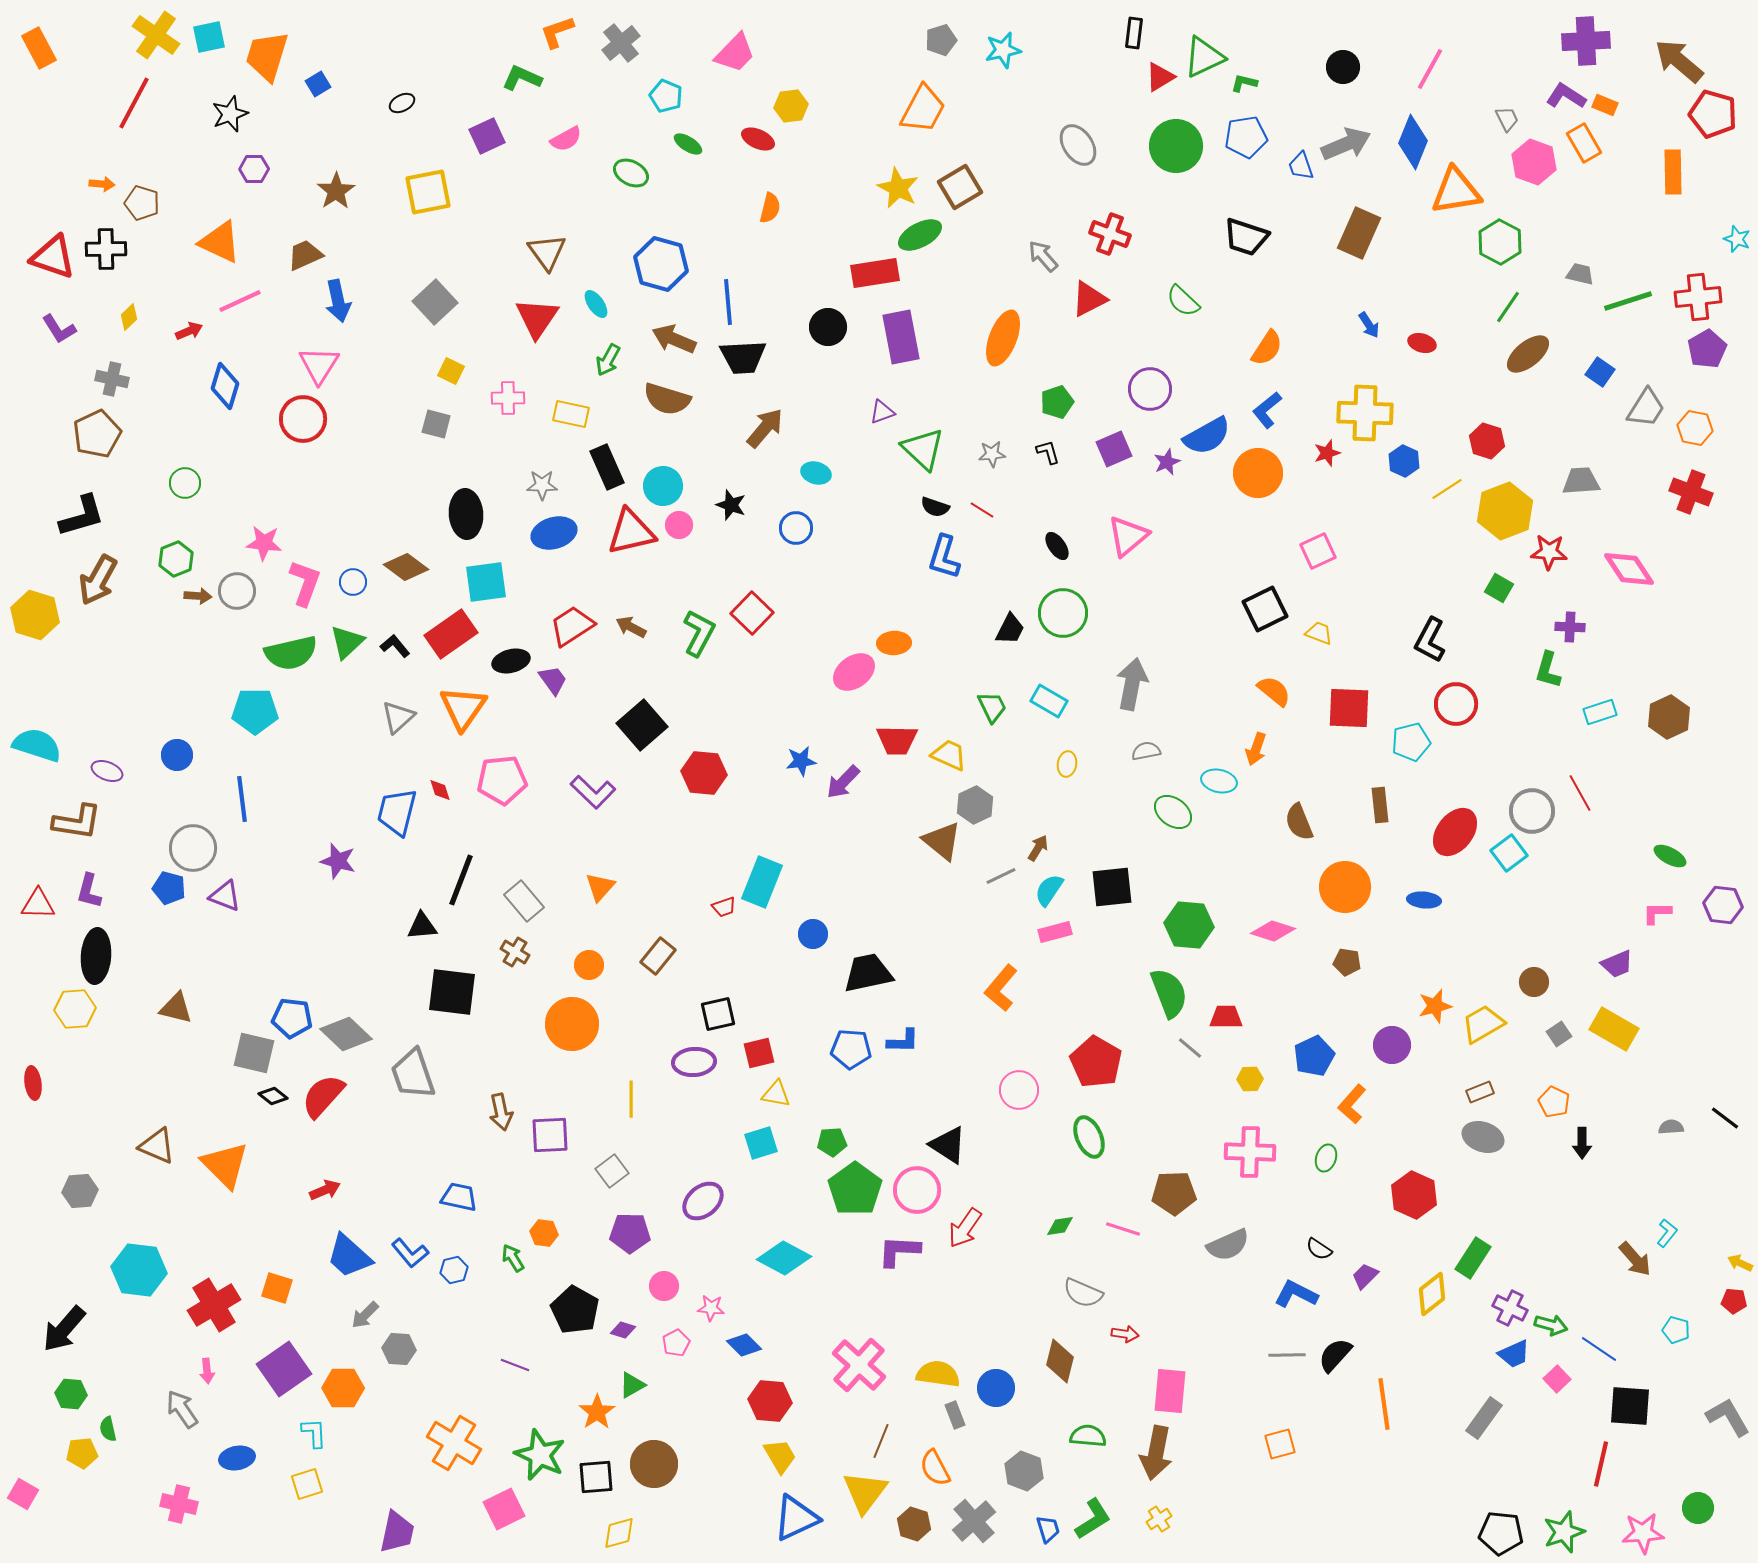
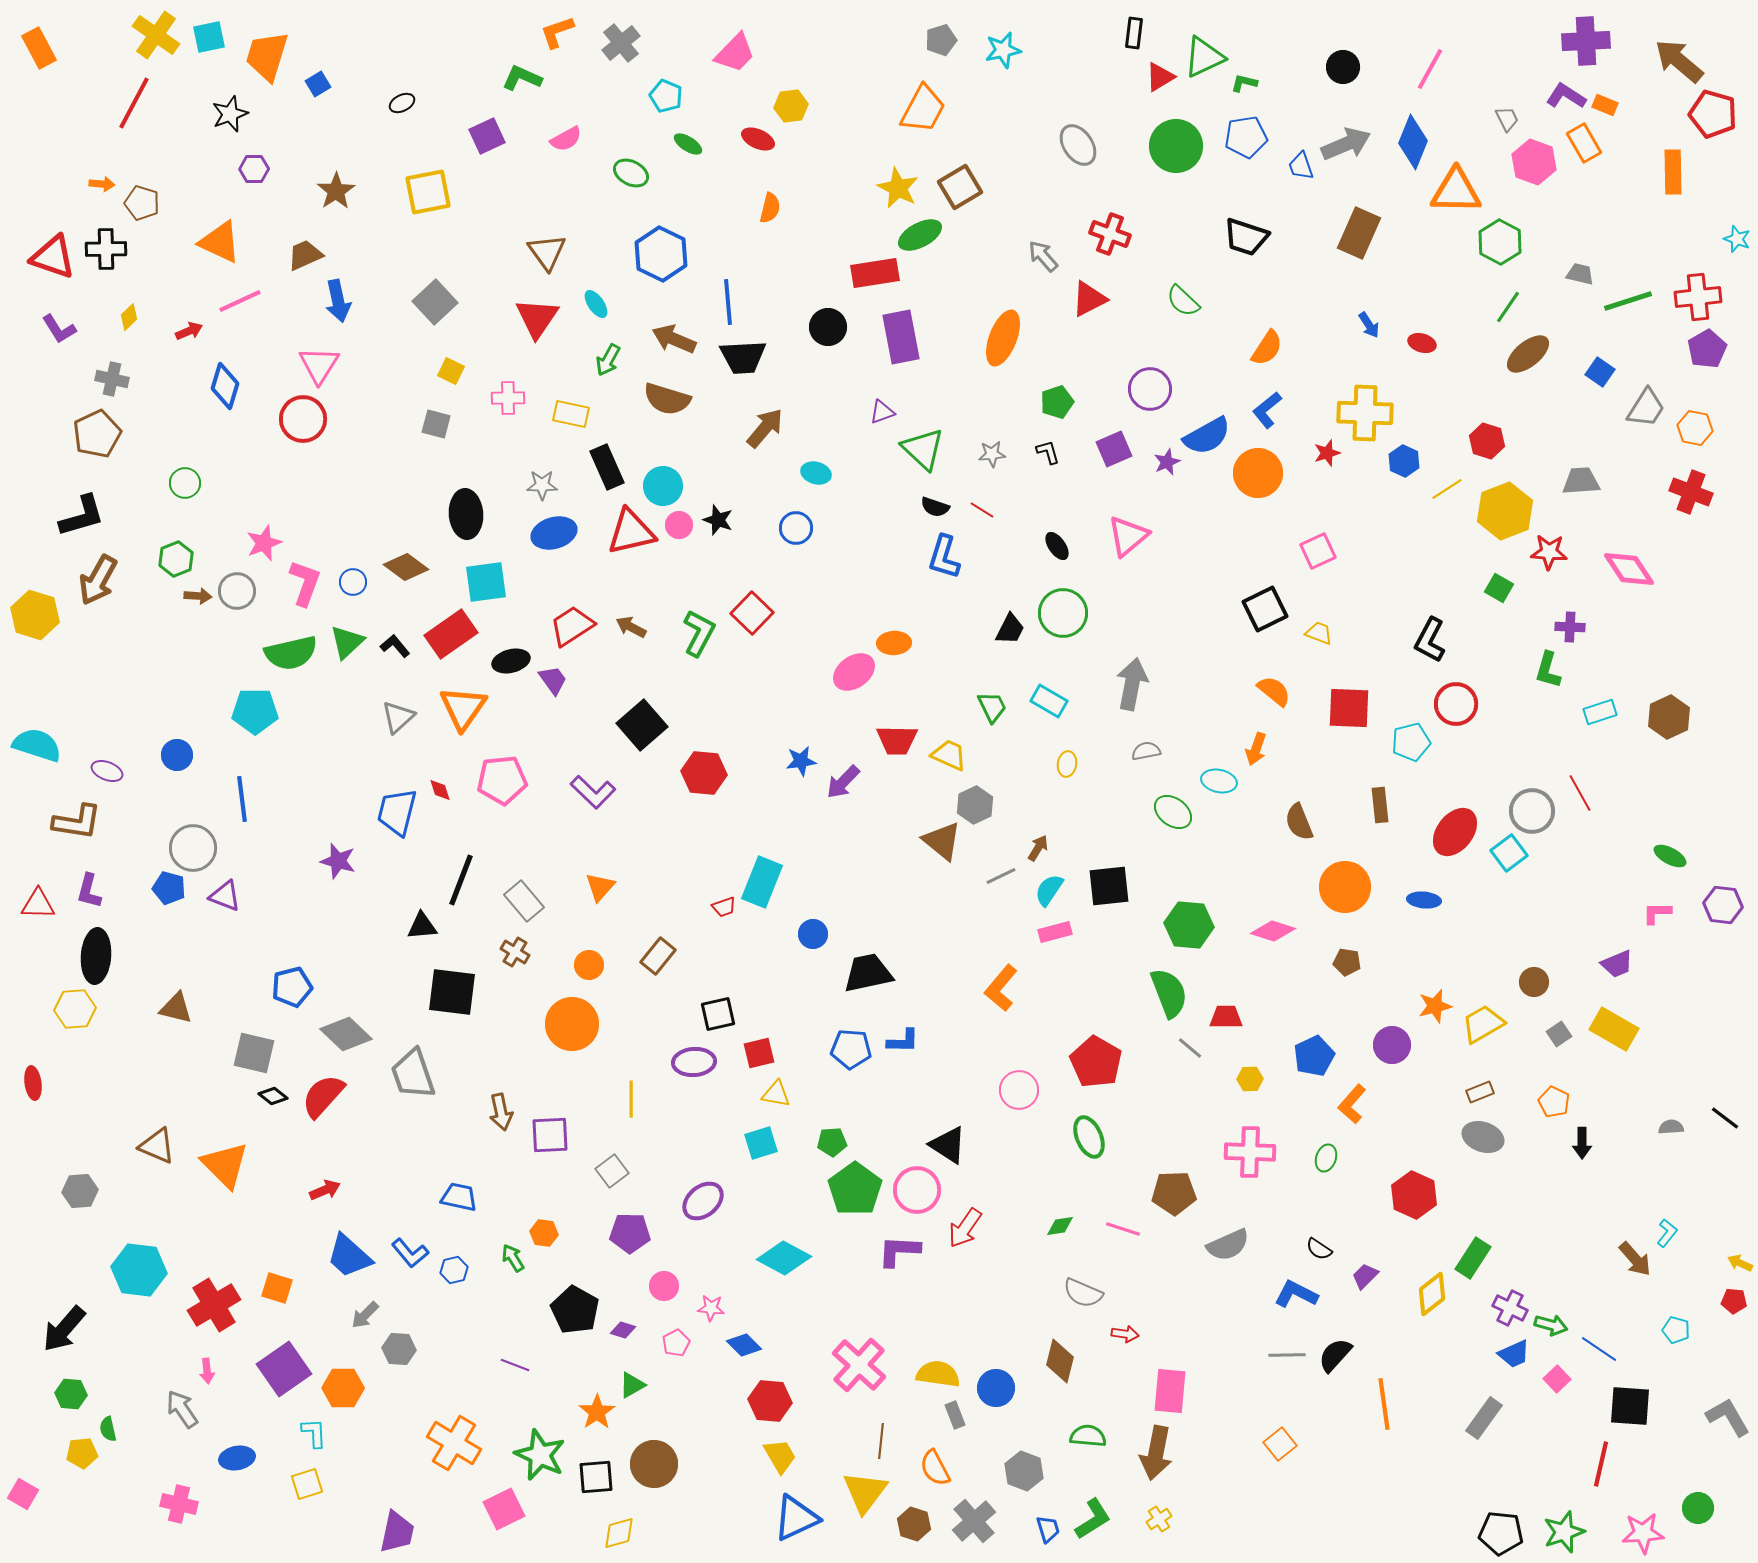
orange triangle at (1456, 191): rotated 10 degrees clockwise
blue hexagon at (661, 264): moved 10 px up; rotated 10 degrees clockwise
black star at (731, 505): moved 13 px left, 15 px down
pink star at (264, 543): rotated 27 degrees counterclockwise
black square at (1112, 887): moved 3 px left, 1 px up
blue pentagon at (292, 1018): moved 31 px up; rotated 21 degrees counterclockwise
brown line at (881, 1441): rotated 16 degrees counterclockwise
orange square at (1280, 1444): rotated 24 degrees counterclockwise
